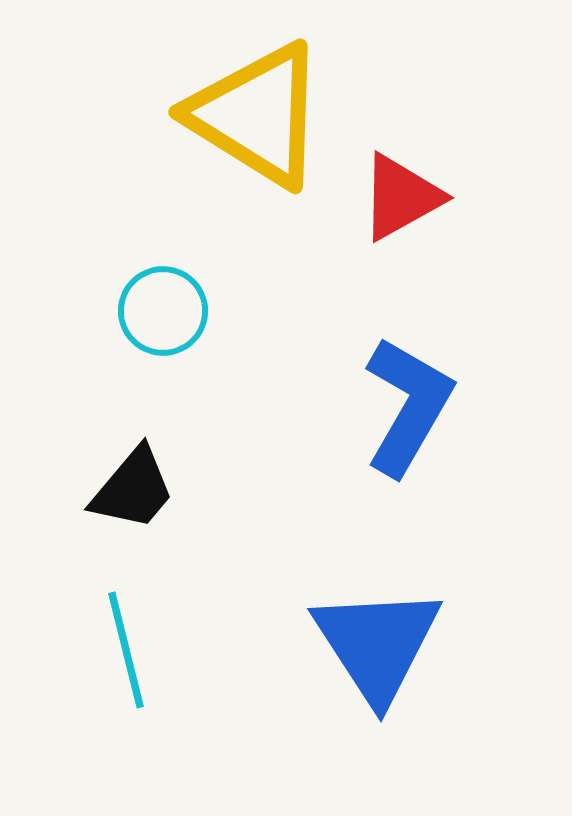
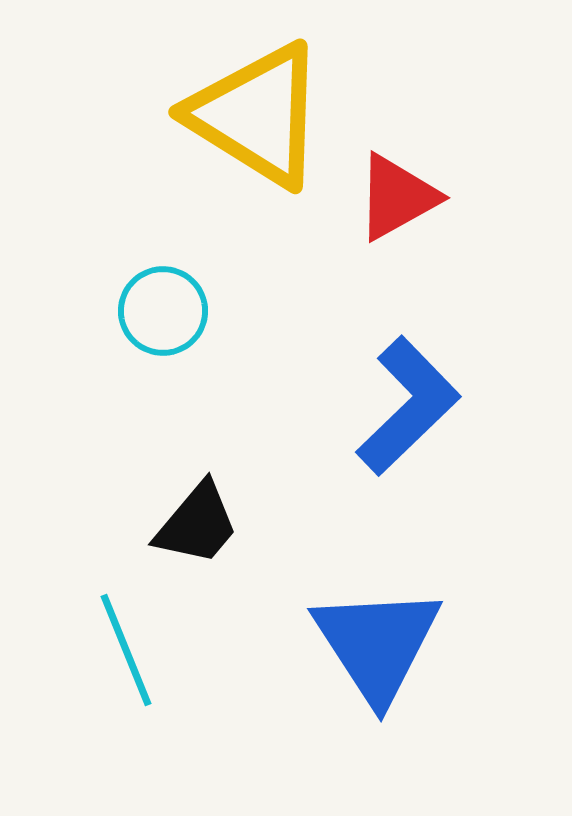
red triangle: moved 4 px left
blue L-shape: rotated 16 degrees clockwise
black trapezoid: moved 64 px right, 35 px down
cyan line: rotated 8 degrees counterclockwise
